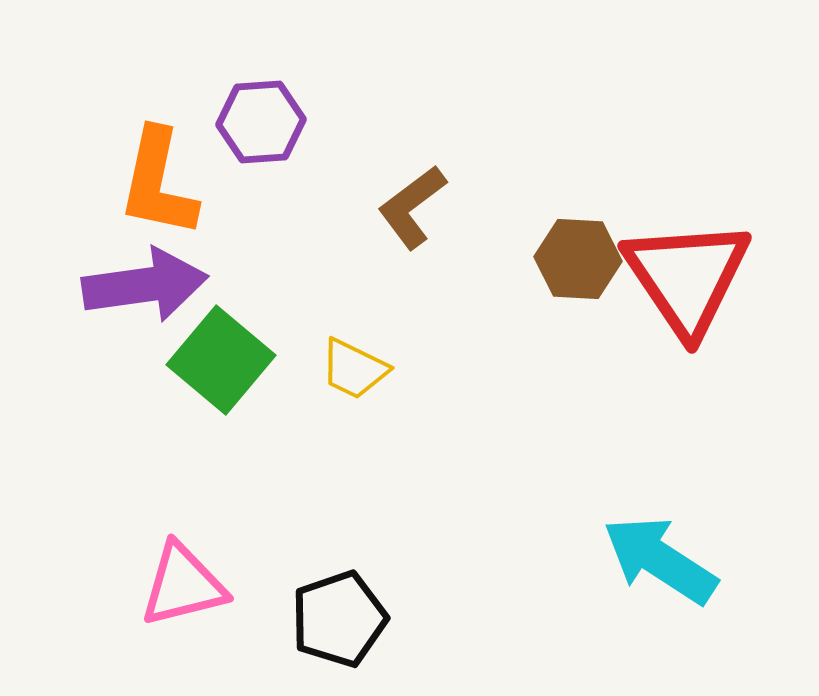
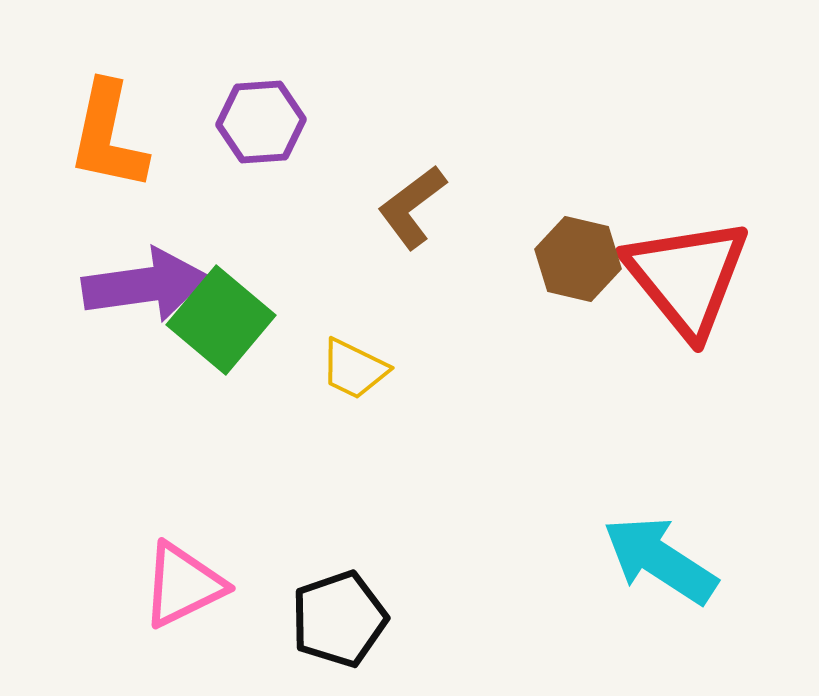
orange L-shape: moved 50 px left, 47 px up
brown hexagon: rotated 10 degrees clockwise
red triangle: rotated 5 degrees counterclockwise
green square: moved 40 px up
pink triangle: rotated 12 degrees counterclockwise
